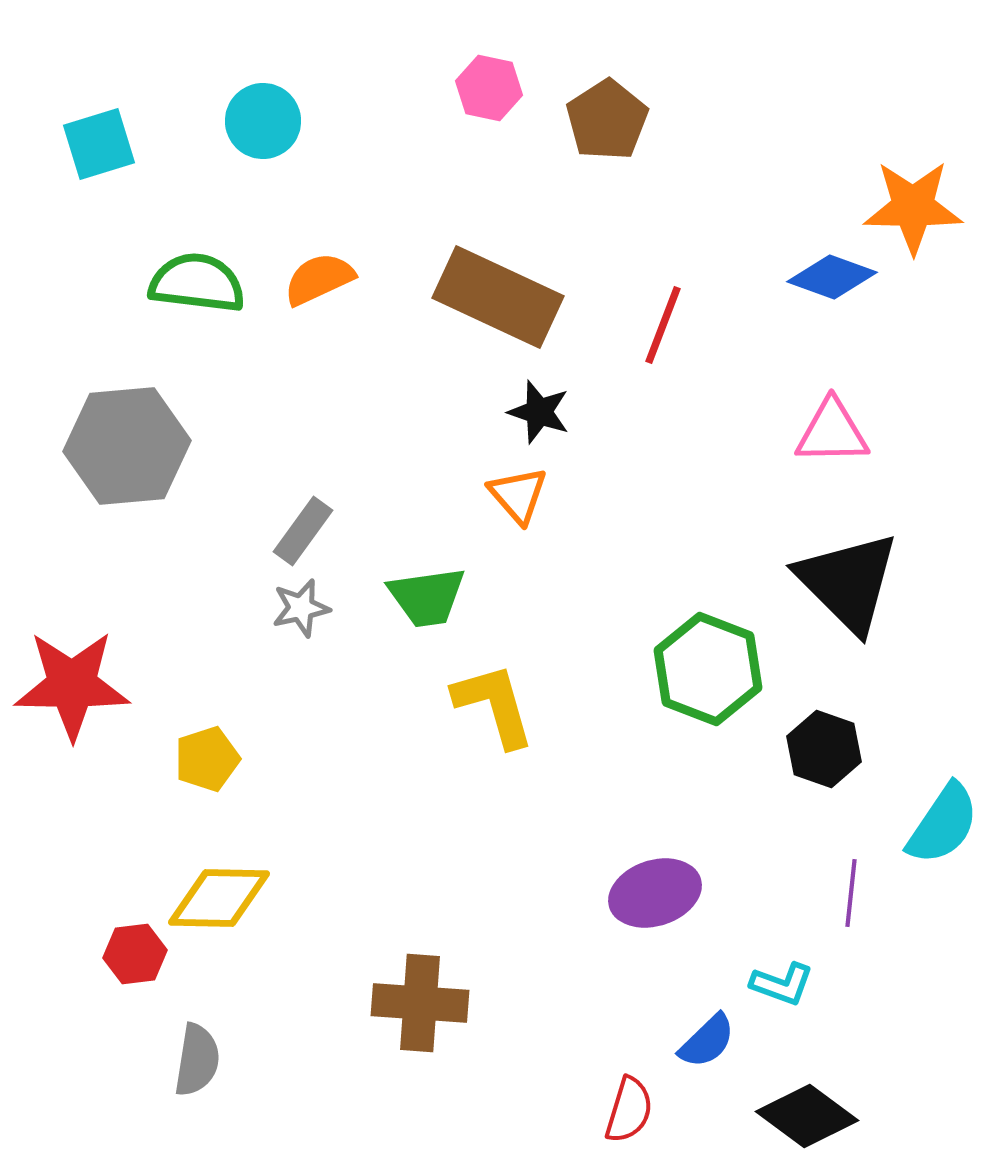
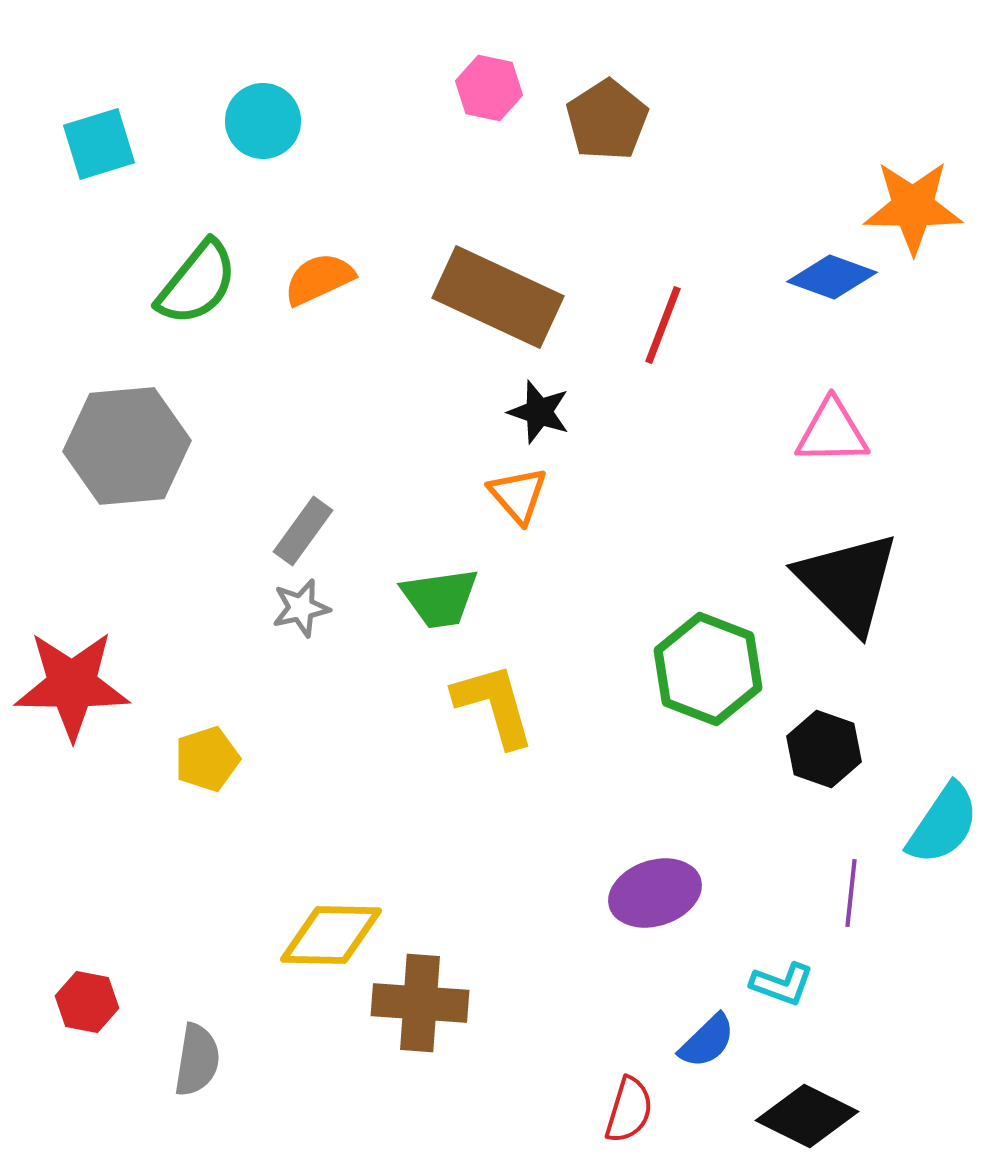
green semicircle: rotated 122 degrees clockwise
green trapezoid: moved 13 px right, 1 px down
yellow diamond: moved 112 px right, 37 px down
red hexagon: moved 48 px left, 48 px down; rotated 18 degrees clockwise
black diamond: rotated 10 degrees counterclockwise
